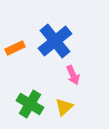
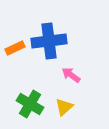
blue cross: moved 6 px left; rotated 32 degrees clockwise
pink arrow: moved 2 px left; rotated 150 degrees clockwise
